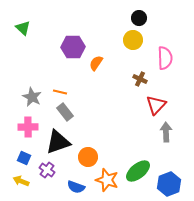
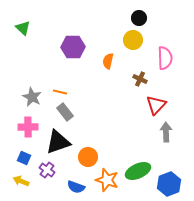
orange semicircle: moved 12 px right, 2 px up; rotated 21 degrees counterclockwise
green ellipse: rotated 15 degrees clockwise
